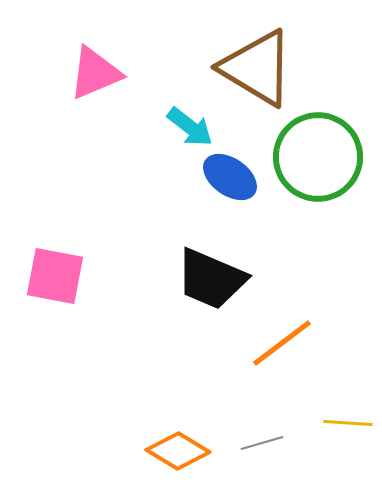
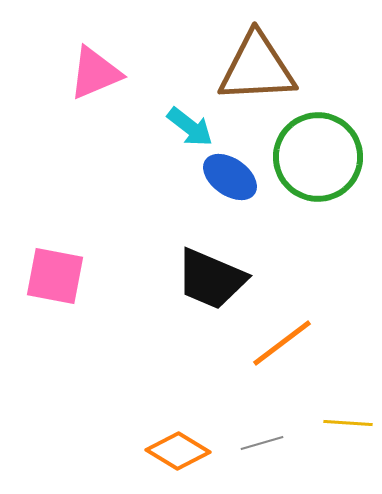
brown triangle: rotated 34 degrees counterclockwise
